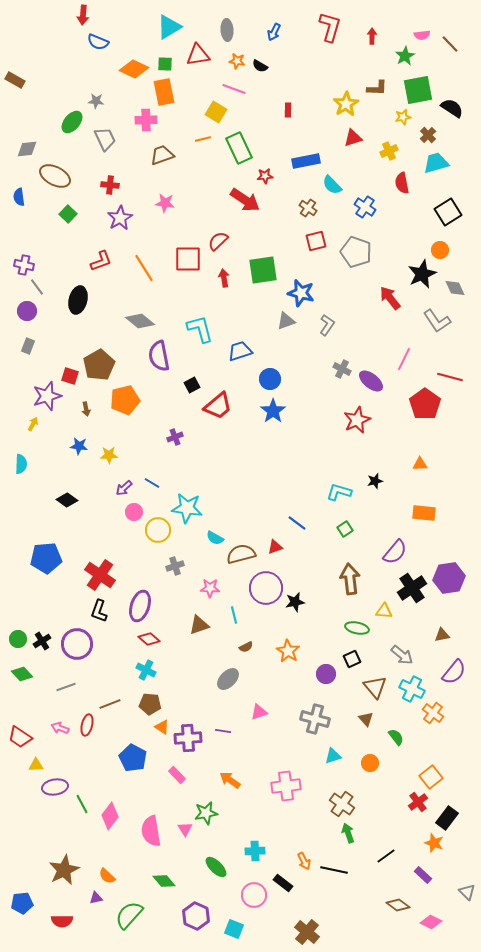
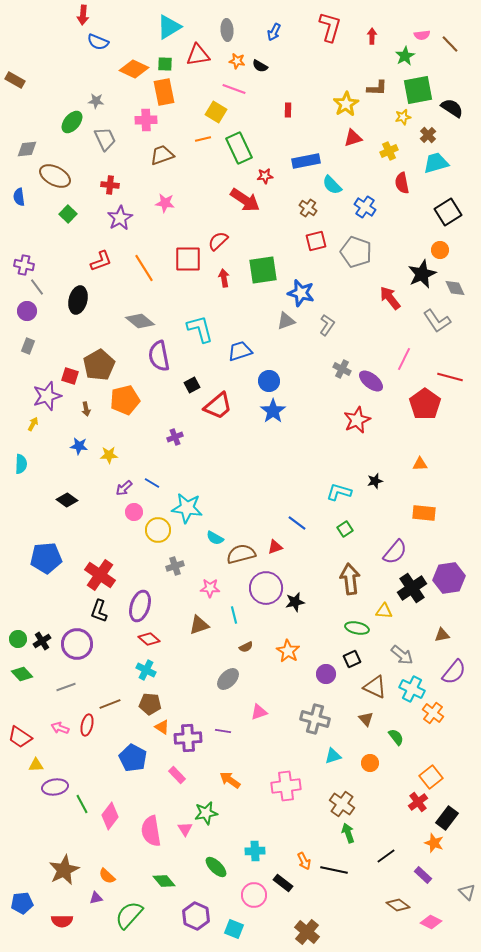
blue circle at (270, 379): moved 1 px left, 2 px down
brown triangle at (375, 687): rotated 25 degrees counterclockwise
